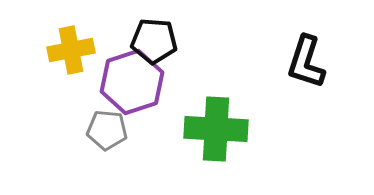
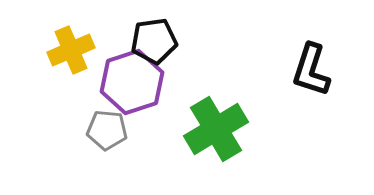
black pentagon: rotated 12 degrees counterclockwise
yellow cross: rotated 12 degrees counterclockwise
black L-shape: moved 5 px right, 8 px down
green cross: rotated 34 degrees counterclockwise
